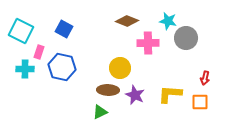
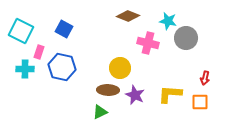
brown diamond: moved 1 px right, 5 px up
pink cross: rotated 15 degrees clockwise
